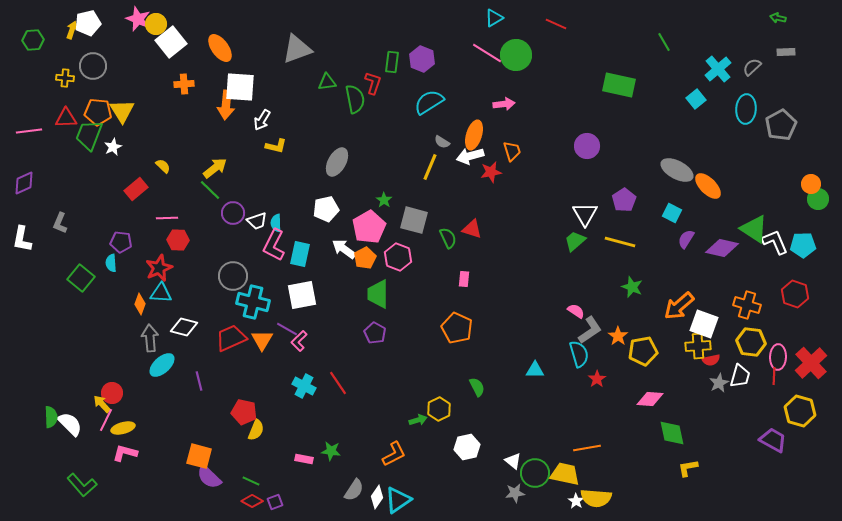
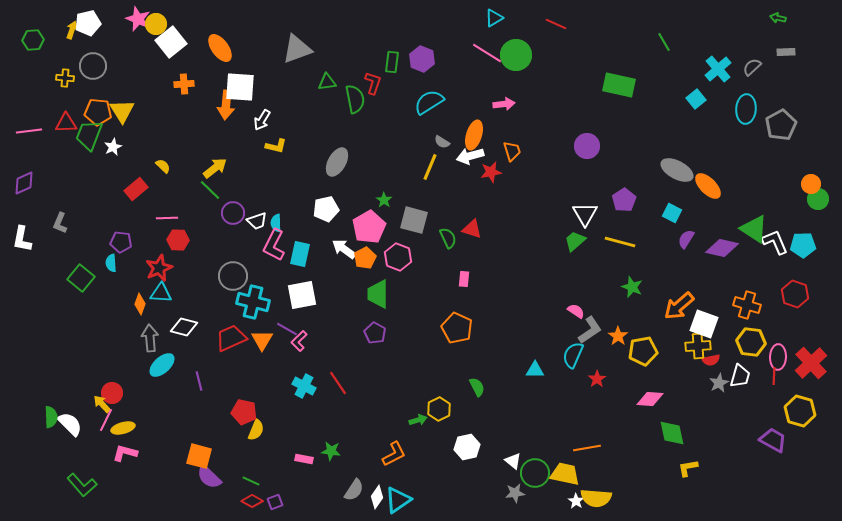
red triangle at (66, 118): moved 5 px down
cyan semicircle at (579, 354): moved 6 px left, 1 px down; rotated 140 degrees counterclockwise
